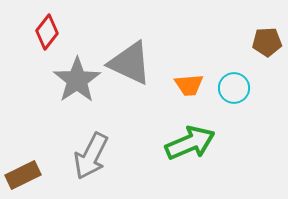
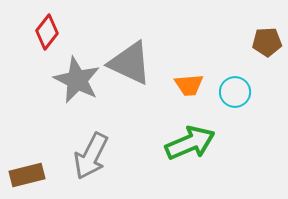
gray star: rotated 12 degrees counterclockwise
cyan circle: moved 1 px right, 4 px down
brown rectangle: moved 4 px right; rotated 12 degrees clockwise
